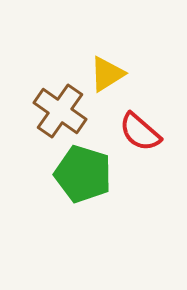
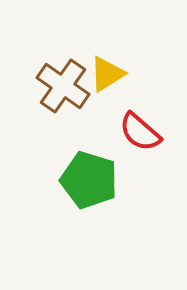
brown cross: moved 3 px right, 25 px up
green pentagon: moved 6 px right, 6 px down
